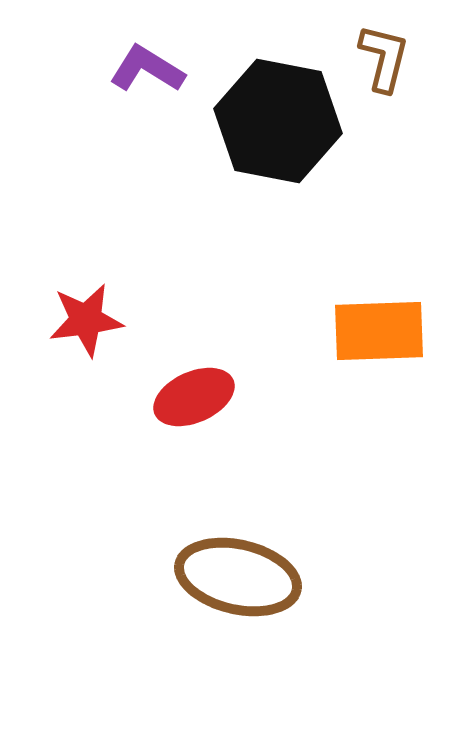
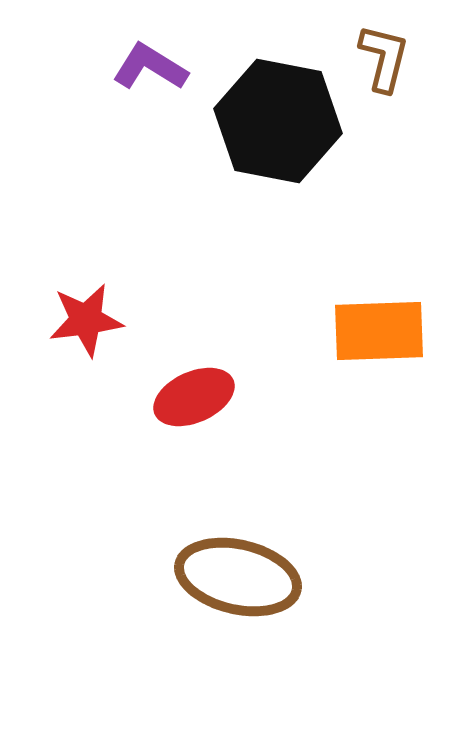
purple L-shape: moved 3 px right, 2 px up
